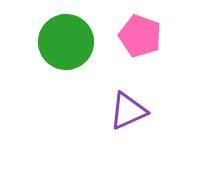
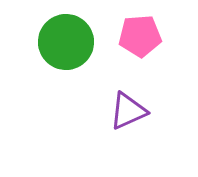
pink pentagon: rotated 24 degrees counterclockwise
